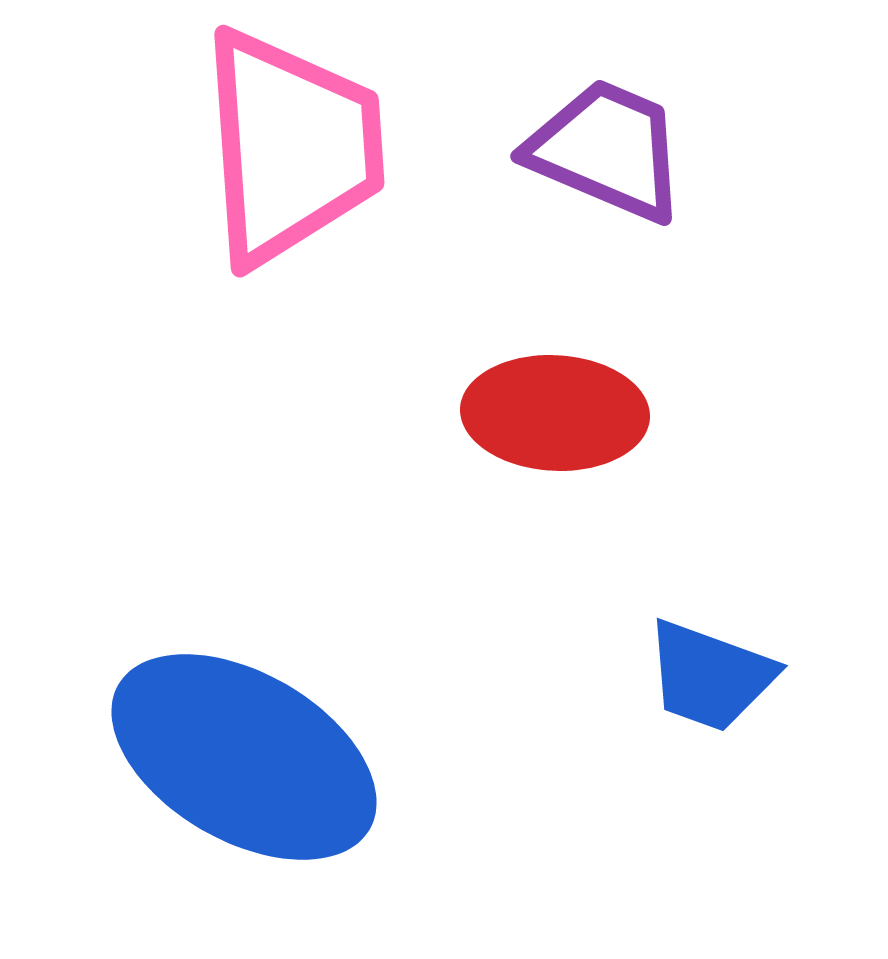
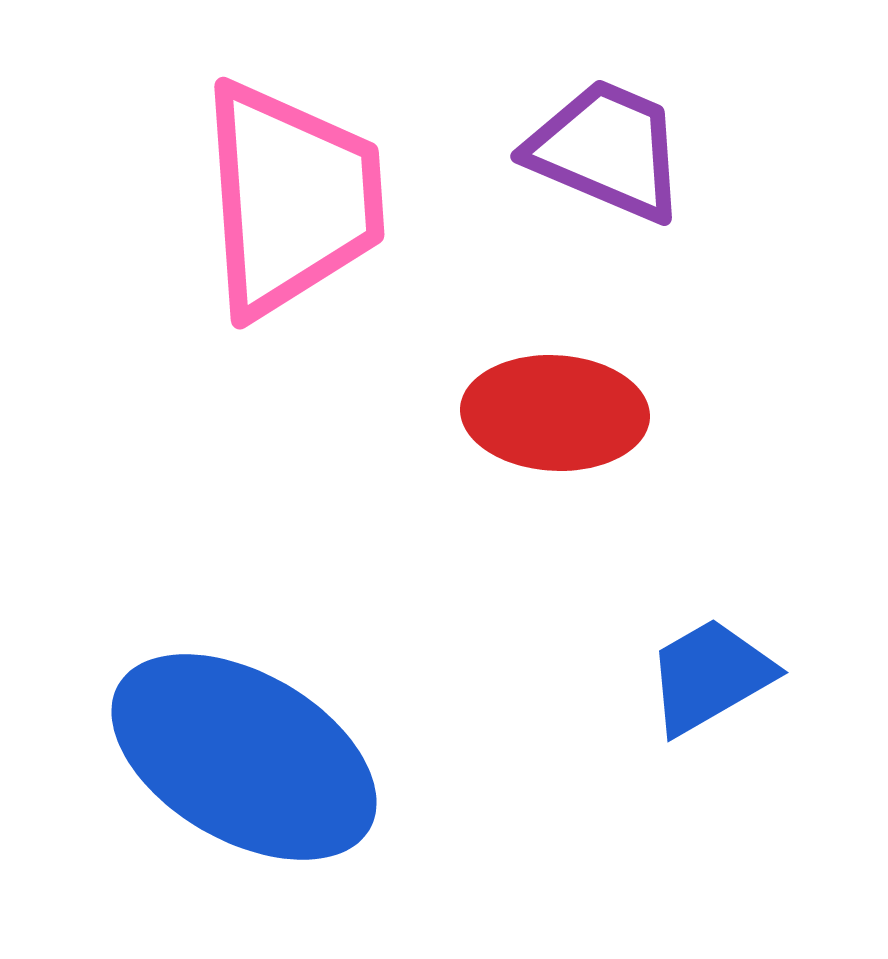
pink trapezoid: moved 52 px down
blue trapezoid: rotated 130 degrees clockwise
